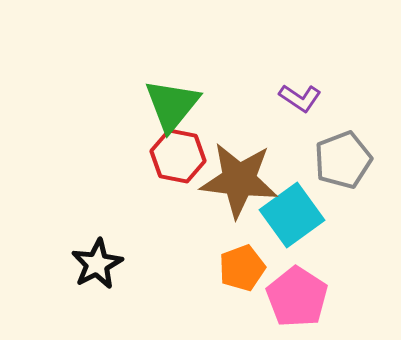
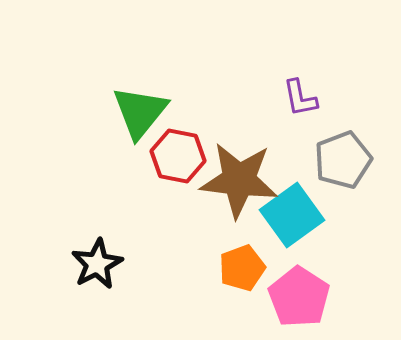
purple L-shape: rotated 45 degrees clockwise
green triangle: moved 32 px left, 7 px down
pink pentagon: moved 2 px right
